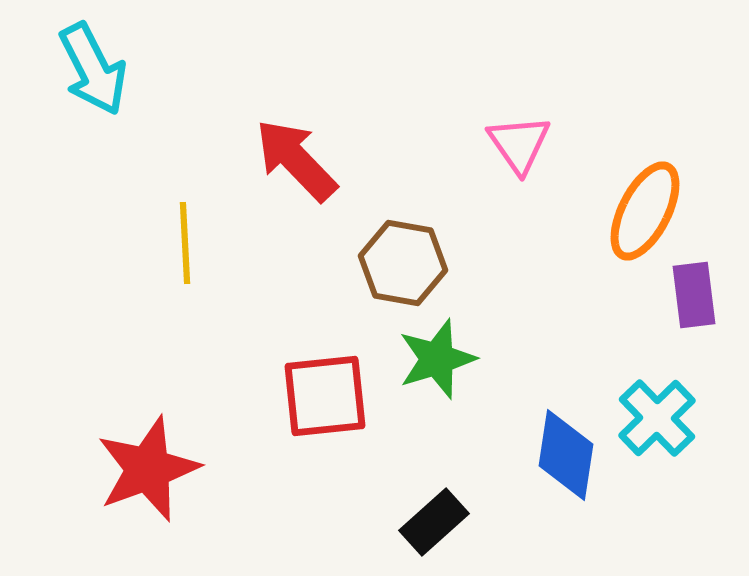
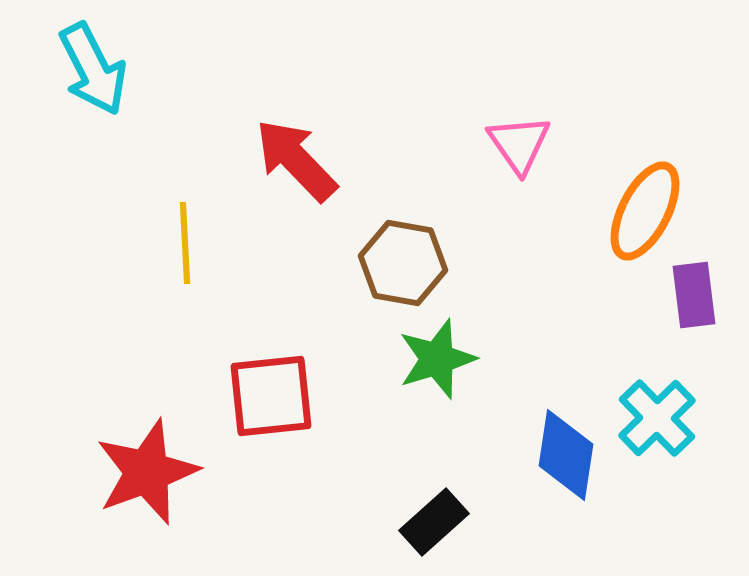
red square: moved 54 px left
red star: moved 1 px left, 3 px down
